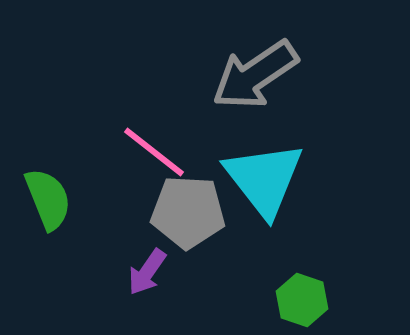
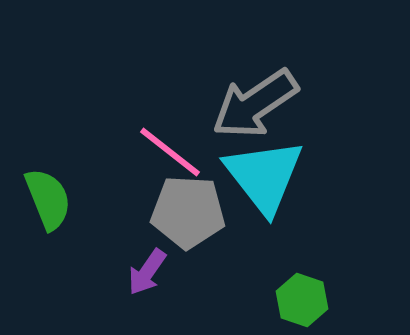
gray arrow: moved 29 px down
pink line: moved 16 px right
cyan triangle: moved 3 px up
